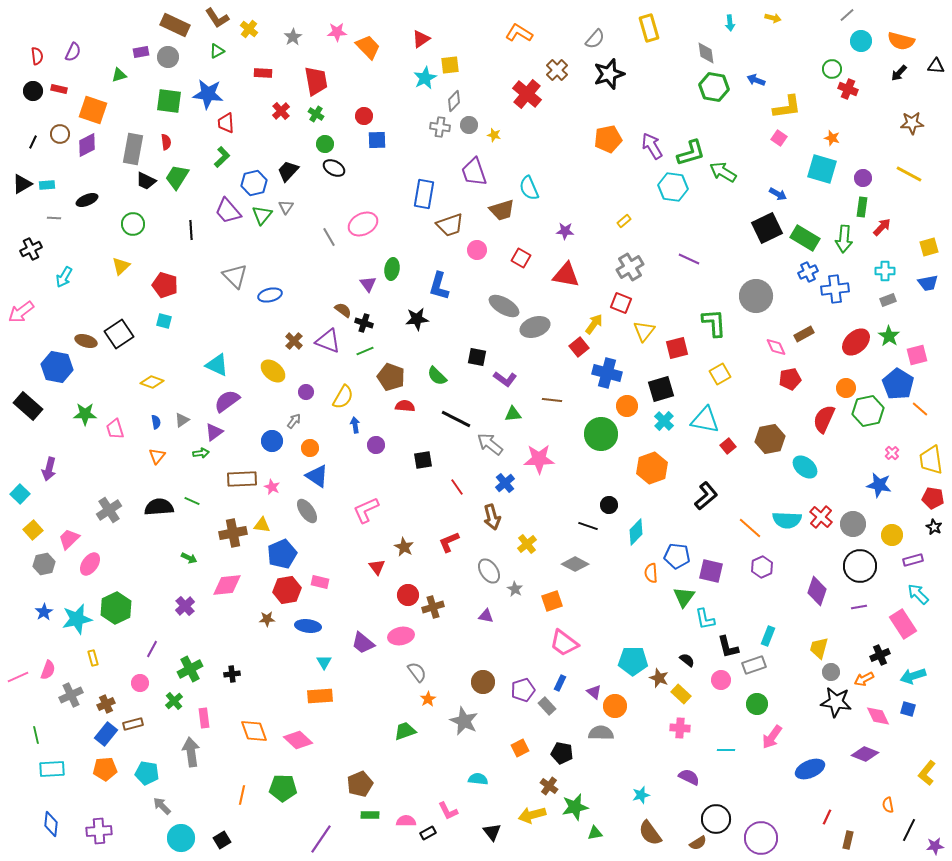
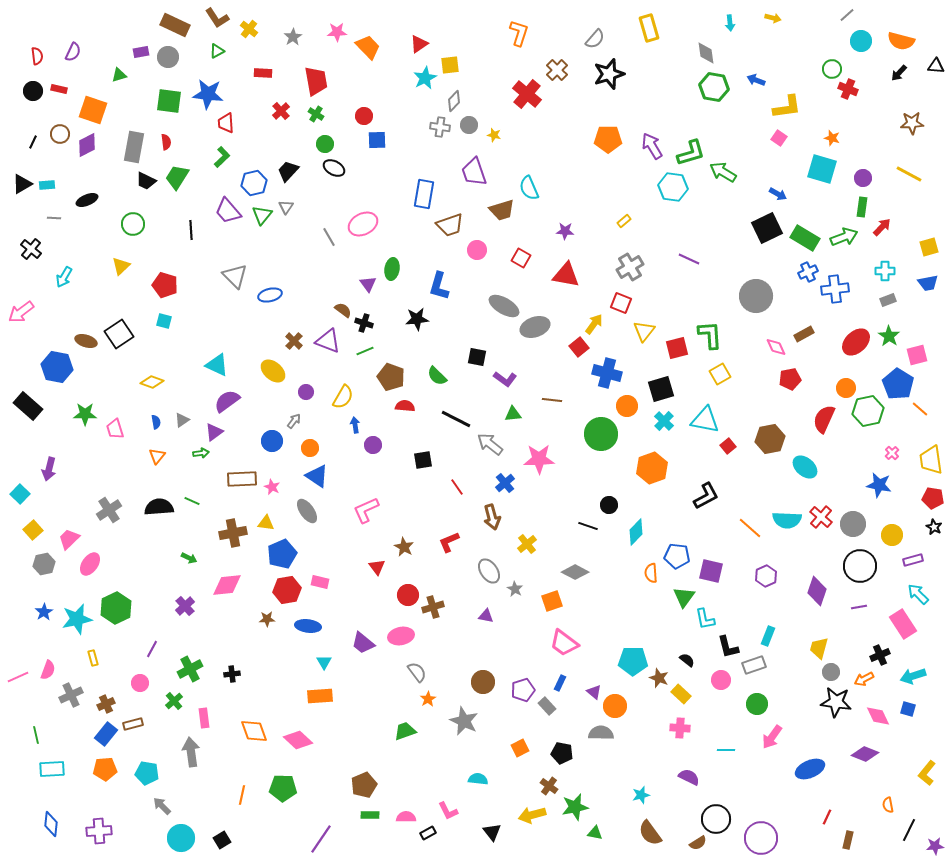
orange L-shape at (519, 33): rotated 76 degrees clockwise
red triangle at (421, 39): moved 2 px left, 5 px down
orange pentagon at (608, 139): rotated 12 degrees clockwise
gray rectangle at (133, 149): moved 1 px right, 2 px up
green arrow at (844, 239): moved 2 px up; rotated 116 degrees counterclockwise
black cross at (31, 249): rotated 25 degrees counterclockwise
green L-shape at (714, 323): moved 4 px left, 12 px down
purple circle at (376, 445): moved 3 px left
black L-shape at (706, 496): rotated 12 degrees clockwise
yellow triangle at (262, 525): moved 4 px right, 2 px up
gray diamond at (575, 564): moved 8 px down
purple hexagon at (762, 567): moved 4 px right, 9 px down
brown pentagon at (360, 784): moved 4 px right, 1 px down
pink semicircle at (406, 821): moved 4 px up
green triangle at (595, 833): rotated 21 degrees clockwise
